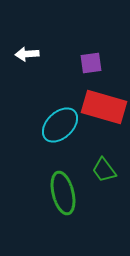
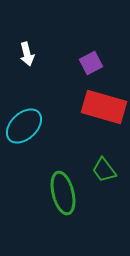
white arrow: rotated 100 degrees counterclockwise
purple square: rotated 20 degrees counterclockwise
cyan ellipse: moved 36 px left, 1 px down
